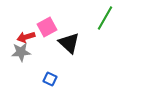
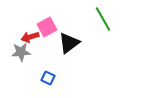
green line: moved 2 px left, 1 px down; rotated 60 degrees counterclockwise
red arrow: moved 4 px right
black triangle: rotated 40 degrees clockwise
blue square: moved 2 px left, 1 px up
